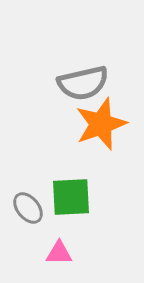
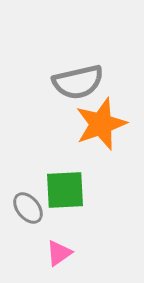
gray semicircle: moved 5 px left, 1 px up
green square: moved 6 px left, 7 px up
pink triangle: rotated 36 degrees counterclockwise
